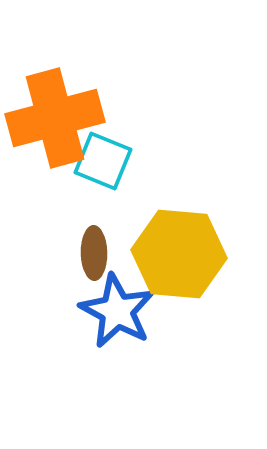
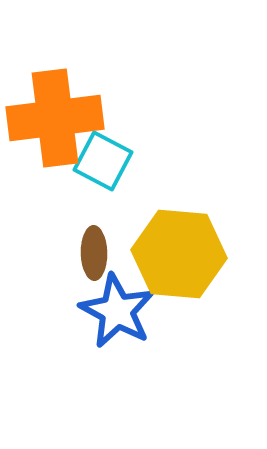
orange cross: rotated 8 degrees clockwise
cyan square: rotated 6 degrees clockwise
